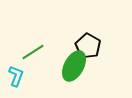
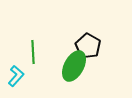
green line: rotated 60 degrees counterclockwise
cyan L-shape: rotated 20 degrees clockwise
